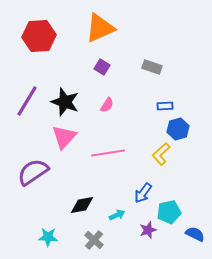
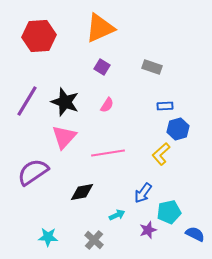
black diamond: moved 13 px up
